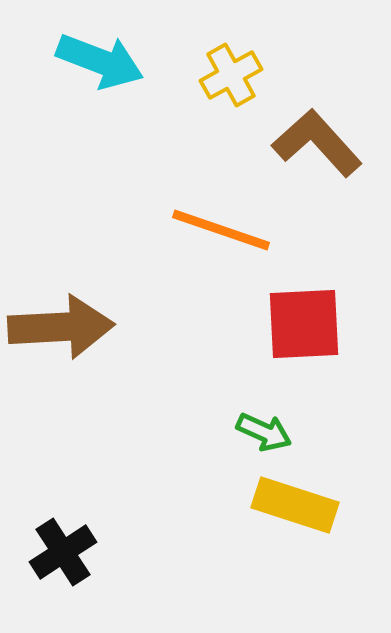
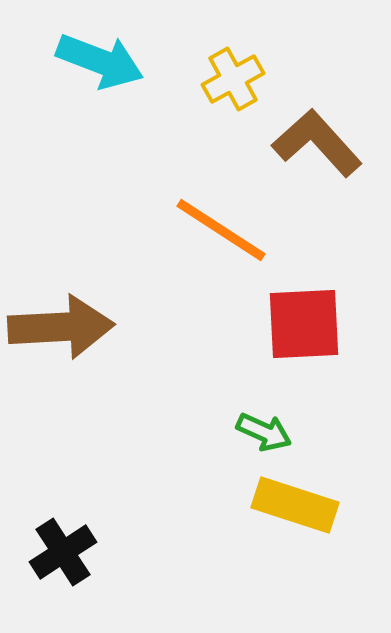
yellow cross: moved 2 px right, 4 px down
orange line: rotated 14 degrees clockwise
